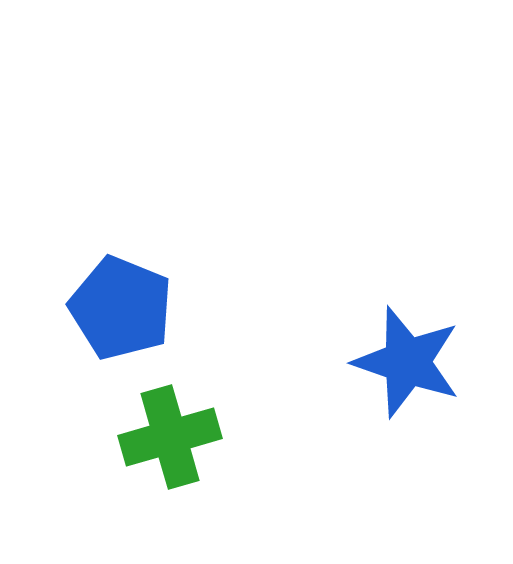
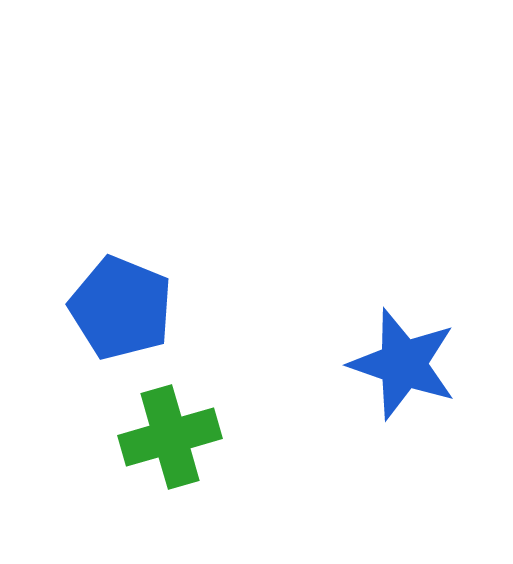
blue star: moved 4 px left, 2 px down
